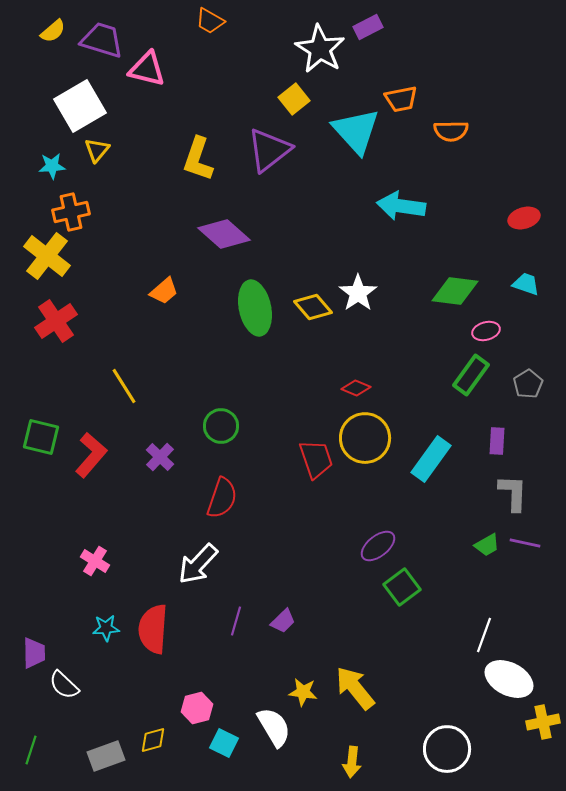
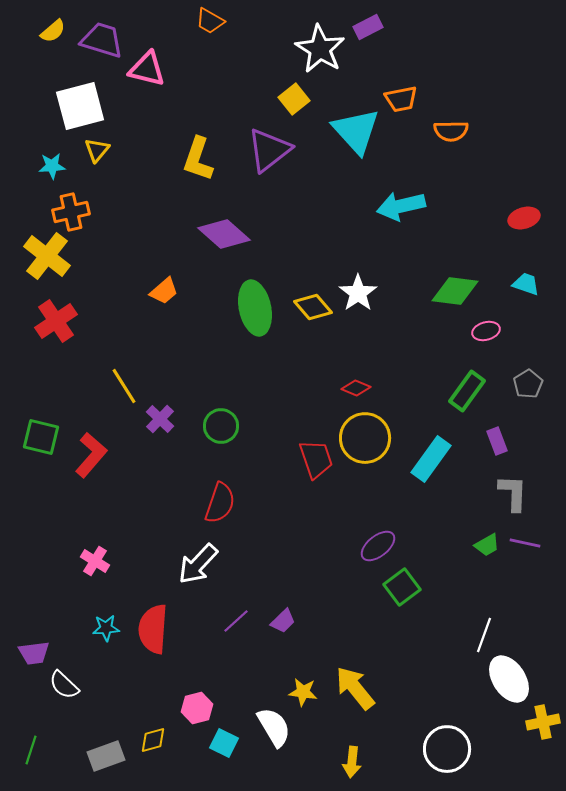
white square at (80, 106): rotated 15 degrees clockwise
cyan arrow at (401, 206): rotated 21 degrees counterclockwise
green rectangle at (471, 375): moved 4 px left, 16 px down
purple rectangle at (497, 441): rotated 24 degrees counterclockwise
purple cross at (160, 457): moved 38 px up
red semicircle at (222, 498): moved 2 px left, 5 px down
purple line at (236, 621): rotated 32 degrees clockwise
purple trapezoid at (34, 653): rotated 84 degrees clockwise
white ellipse at (509, 679): rotated 30 degrees clockwise
